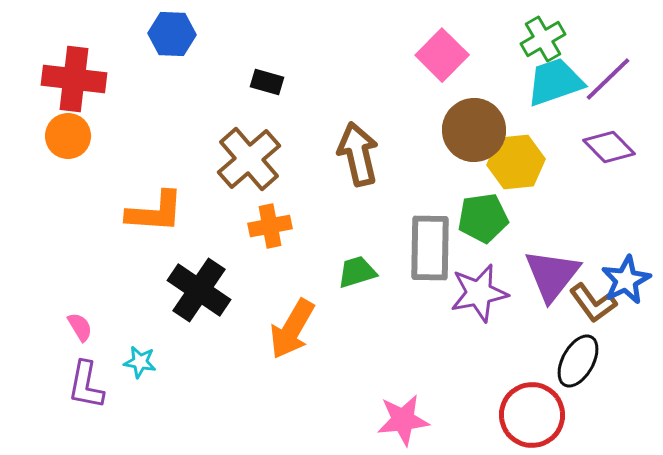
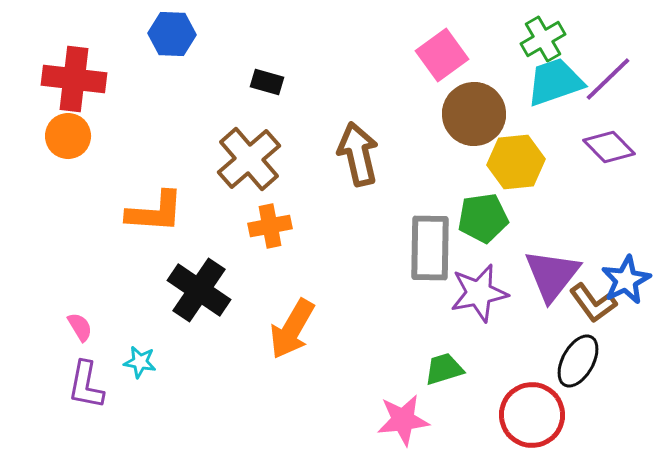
pink square: rotated 9 degrees clockwise
brown circle: moved 16 px up
green trapezoid: moved 87 px right, 97 px down
